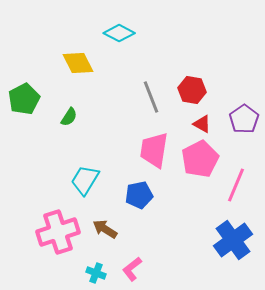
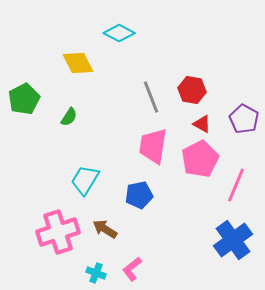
purple pentagon: rotated 8 degrees counterclockwise
pink trapezoid: moved 1 px left, 4 px up
